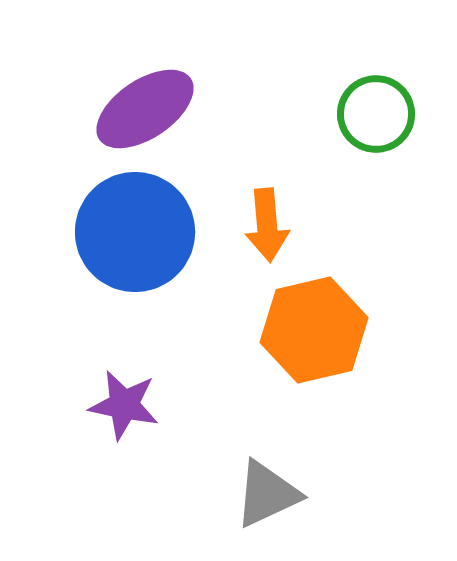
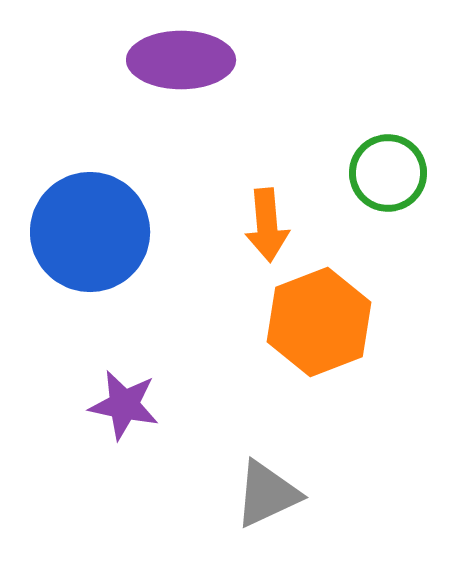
purple ellipse: moved 36 px right, 49 px up; rotated 34 degrees clockwise
green circle: moved 12 px right, 59 px down
blue circle: moved 45 px left
orange hexagon: moved 5 px right, 8 px up; rotated 8 degrees counterclockwise
